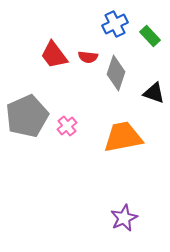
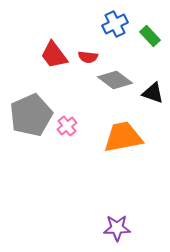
gray diamond: moved 1 px left, 7 px down; rotated 72 degrees counterclockwise
black triangle: moved 1 px left
gray pentagon: moved 4 px right, 1 px up
purple star: moved 7 px left, 10 px down; rotated 24 degrees clockwise
